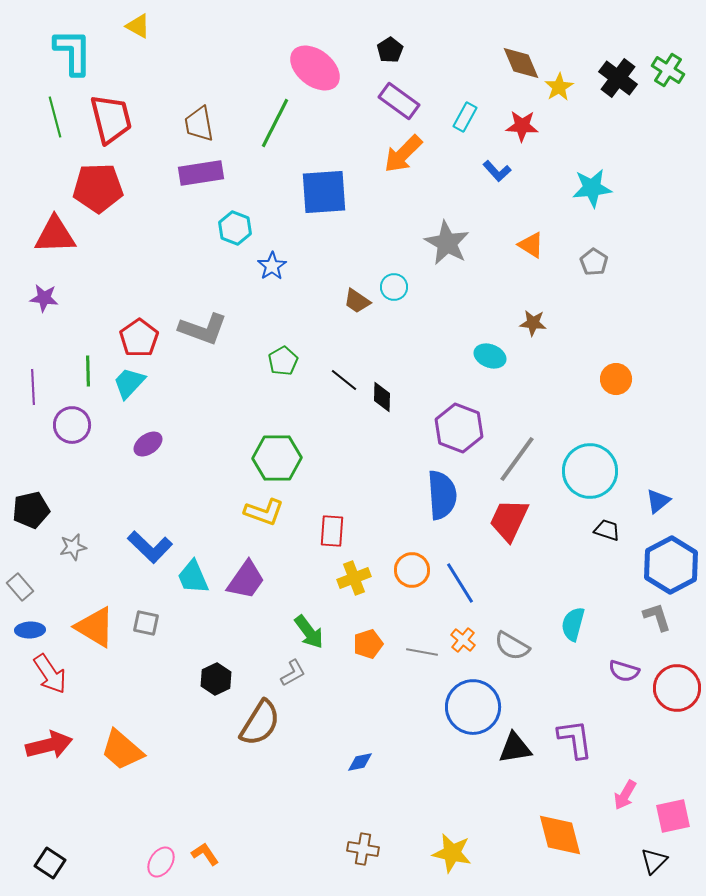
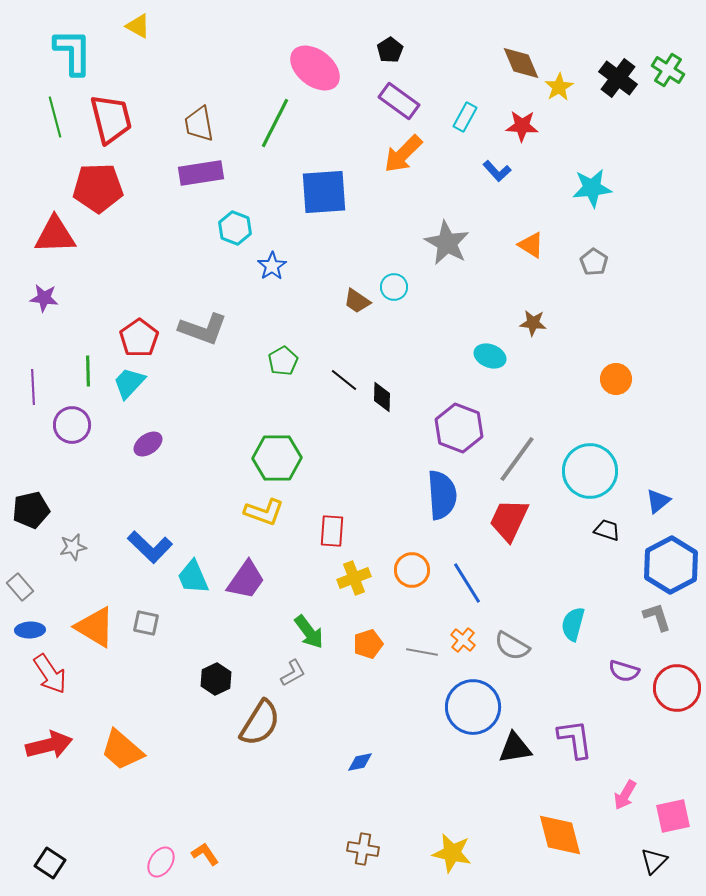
blue line at (460, 583): moved 7 px right
